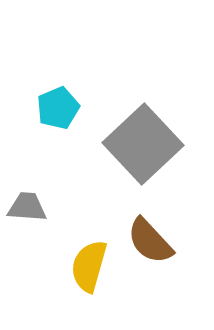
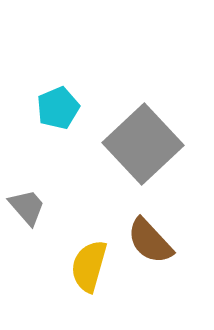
gray trapezoid: rotated 45 degrees clockwise
